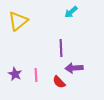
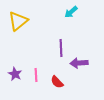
purple arrow: moved 5 px right, 5 px up
red semicircle: moved 2 px left
